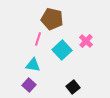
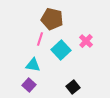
pink line: moved 2 px right
cyan square: moved 1 px left
